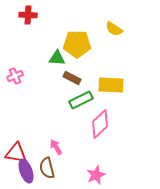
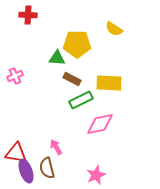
brown rectangle: moved 1 px down
yellow rectangle: moved 2 px left, 2 px up
pink diamond: rotated 32 degrees clockwise
